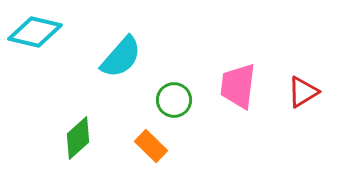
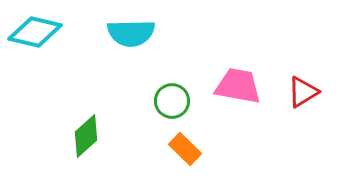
cyan semicircle: moved 10 px right, 24 px up; rotated 48 degrees clockwise
pink trapezoid: rotated 93 degrees clockwise
green circle: moved 2 px left, 1 px down
green diamond: moved 8 px right, 2 px up
orange rectangle: moved 34 px right, 3 px down
